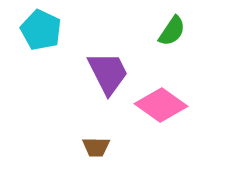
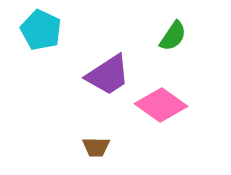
green semicircle: moved 1 px right, 5 px down
purple trapezoid: moved 2 px down; rotated 84 degrees clockwise
